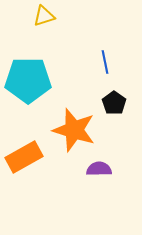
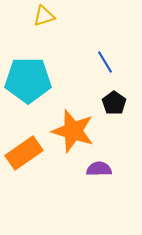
blue line: rotated 20 degrees counterclockwise
orange star: moved 1 px left, 1 px down
orange rectangle: moved 4 px up; rotated 6 degrees counterclockwise
